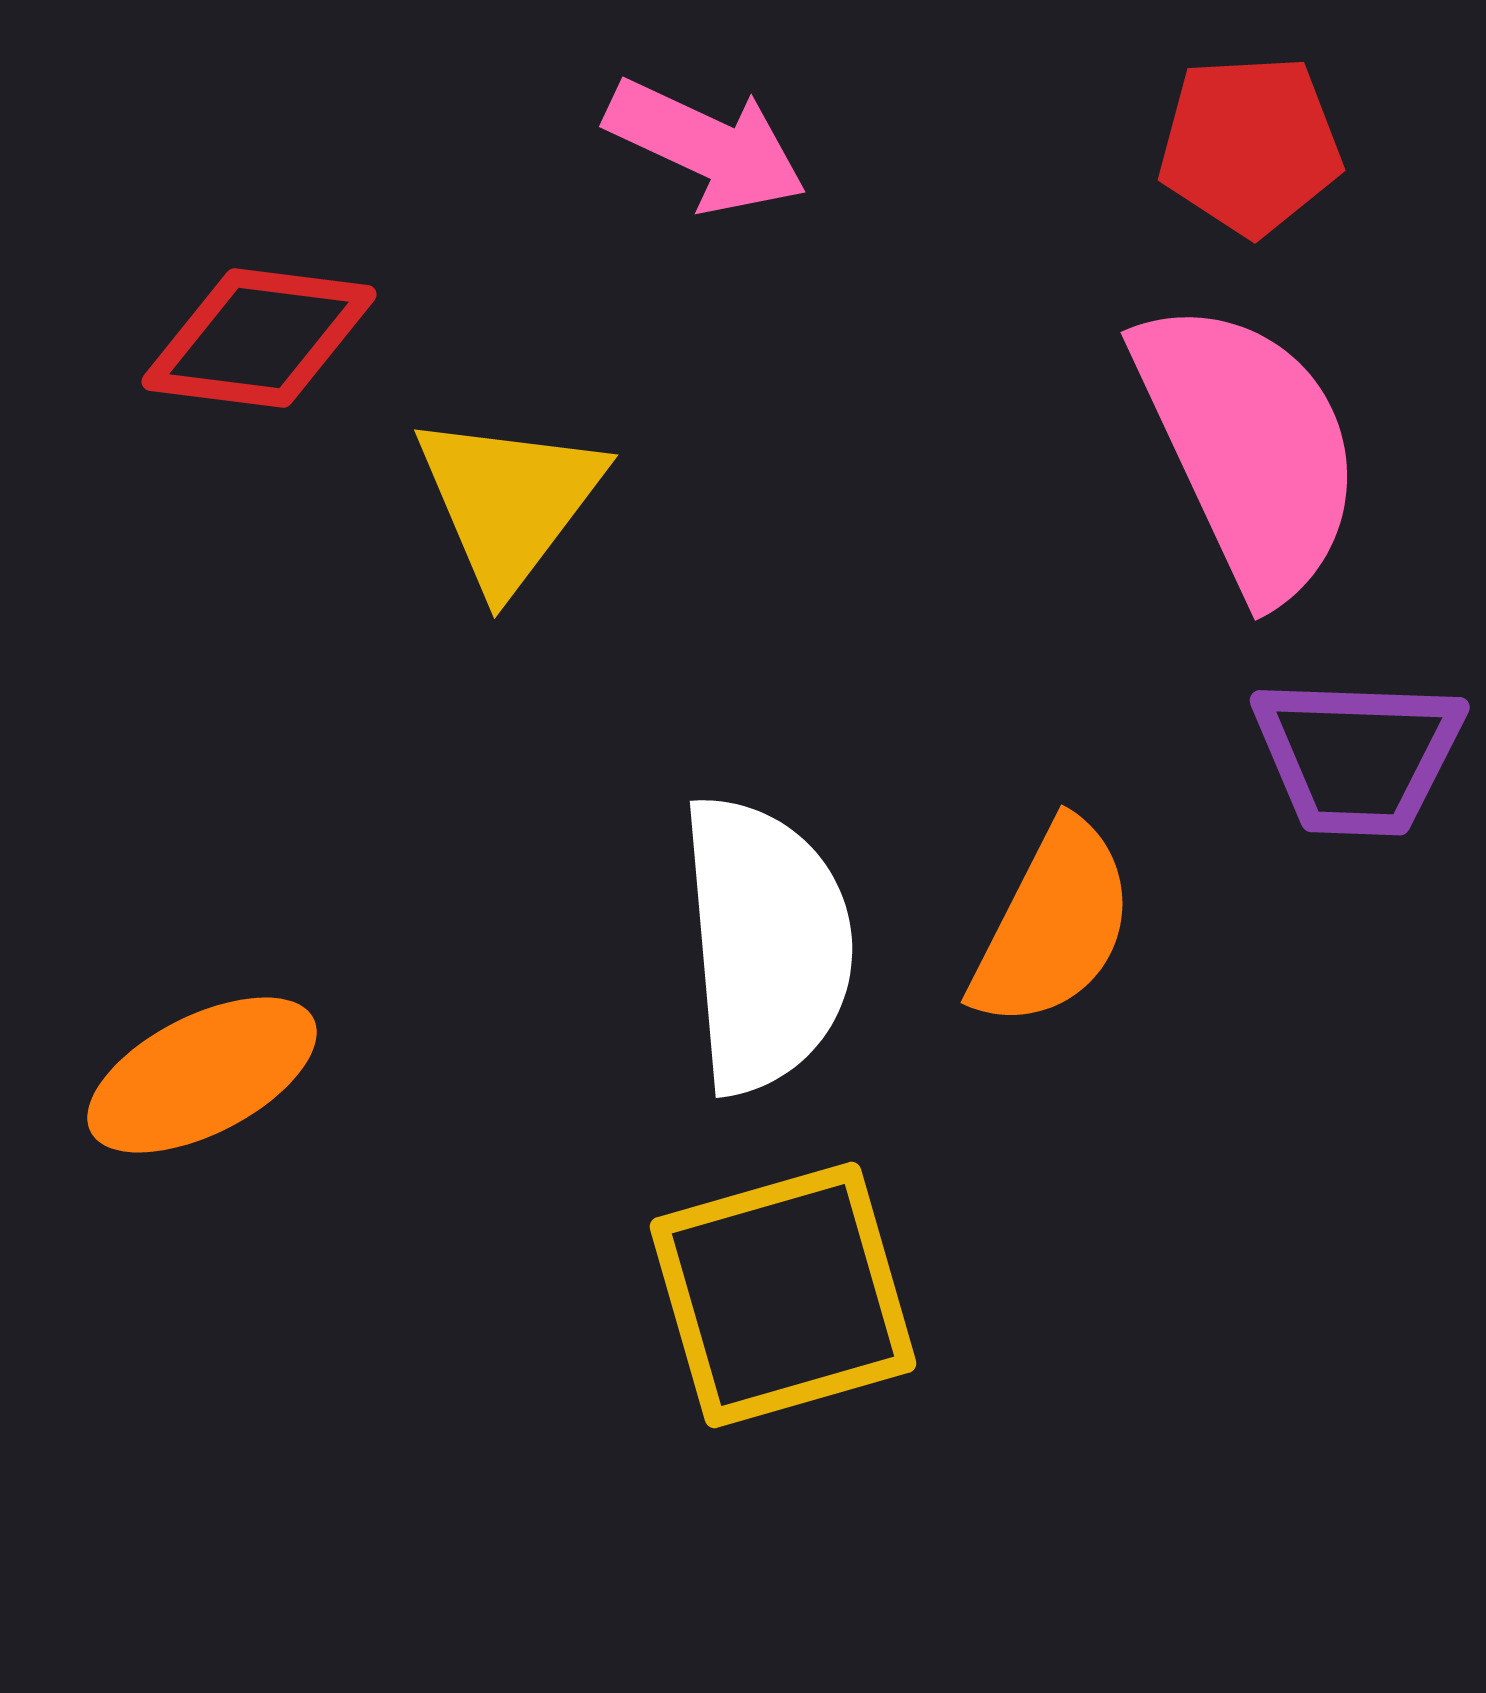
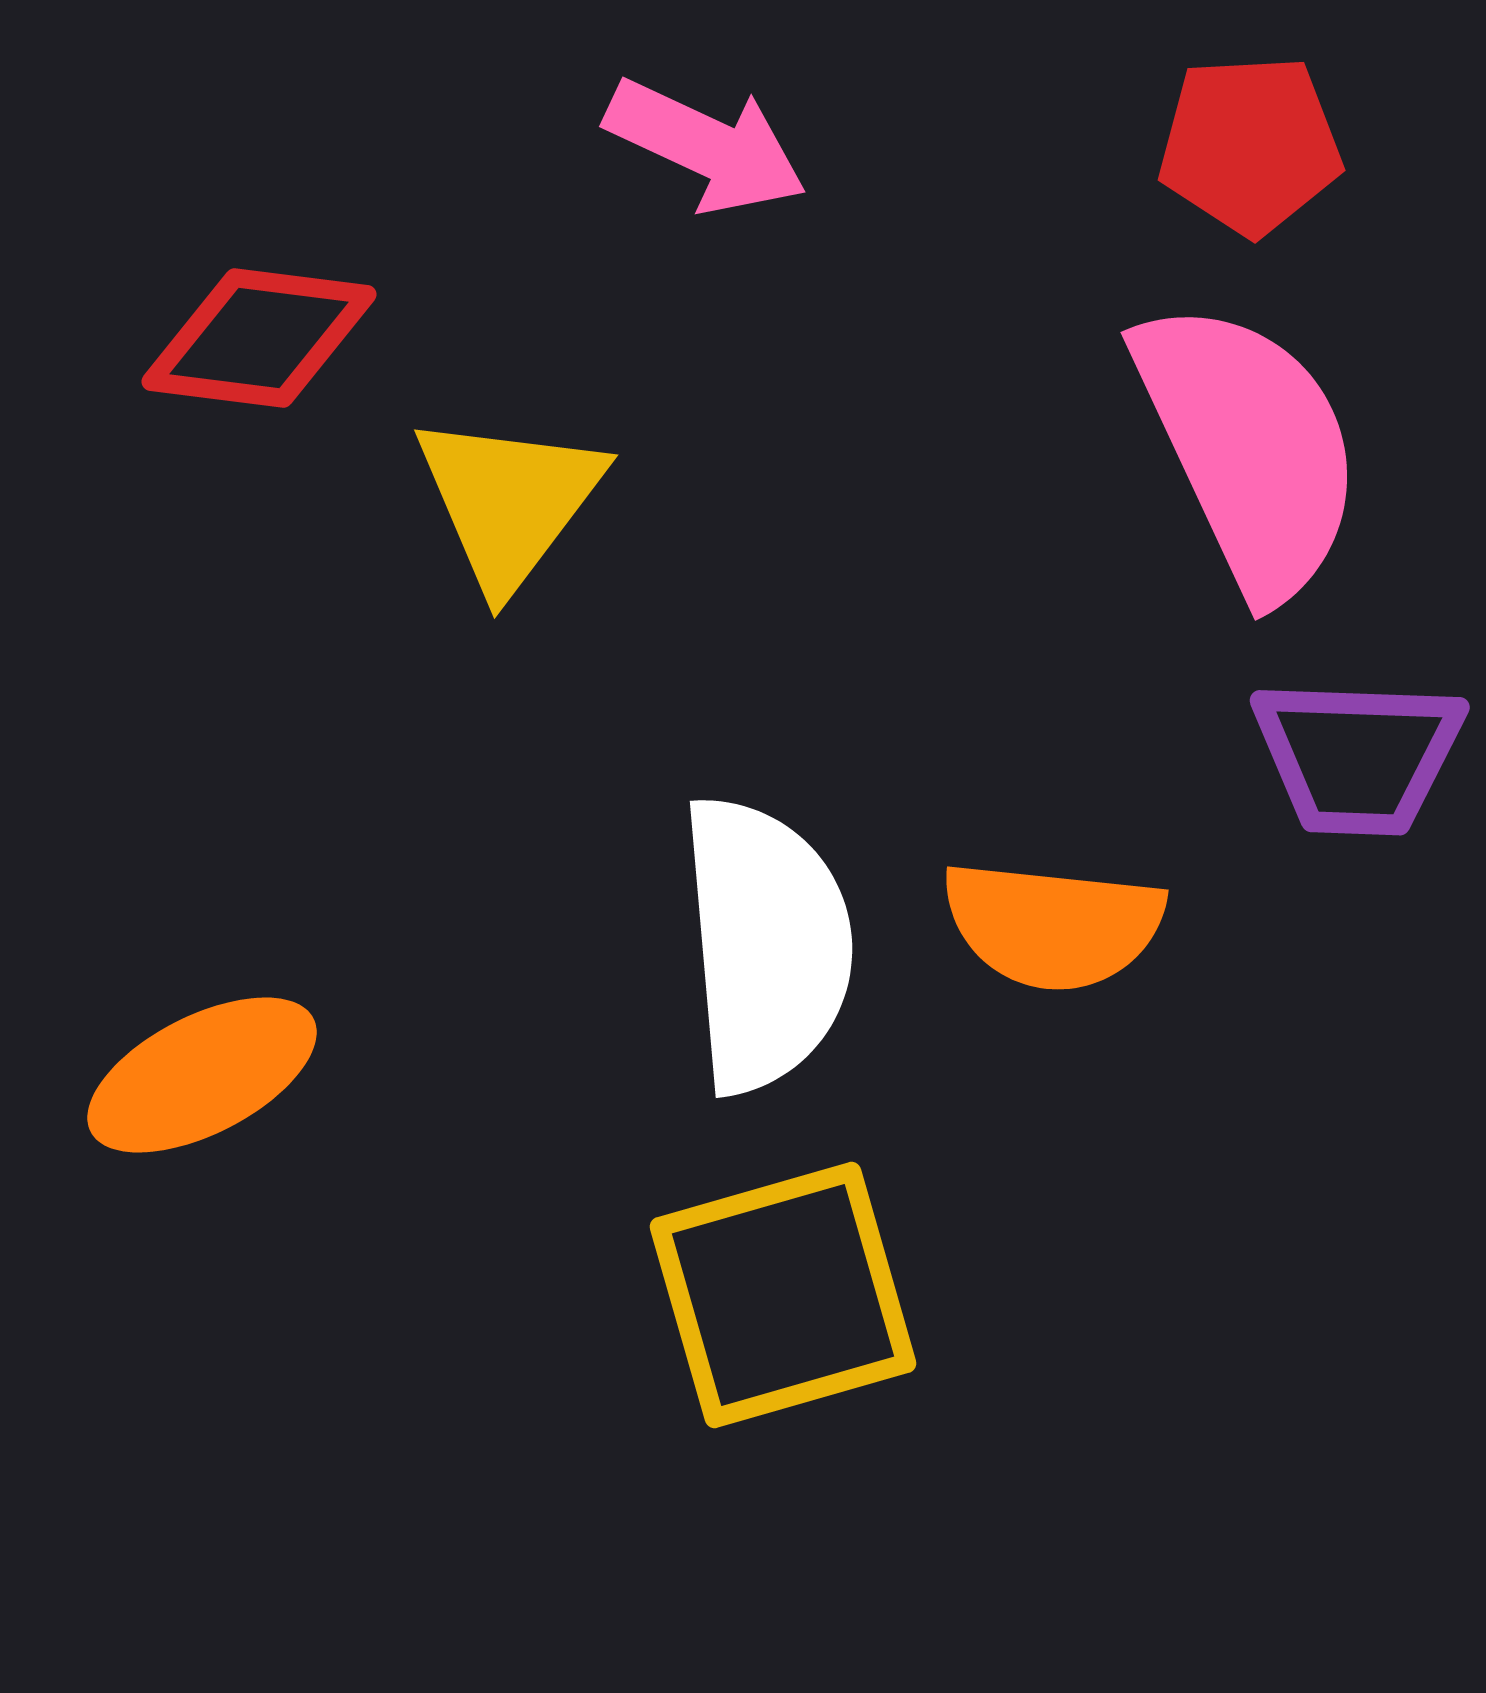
orange semicircle: rotated 69 degrees clockwise
